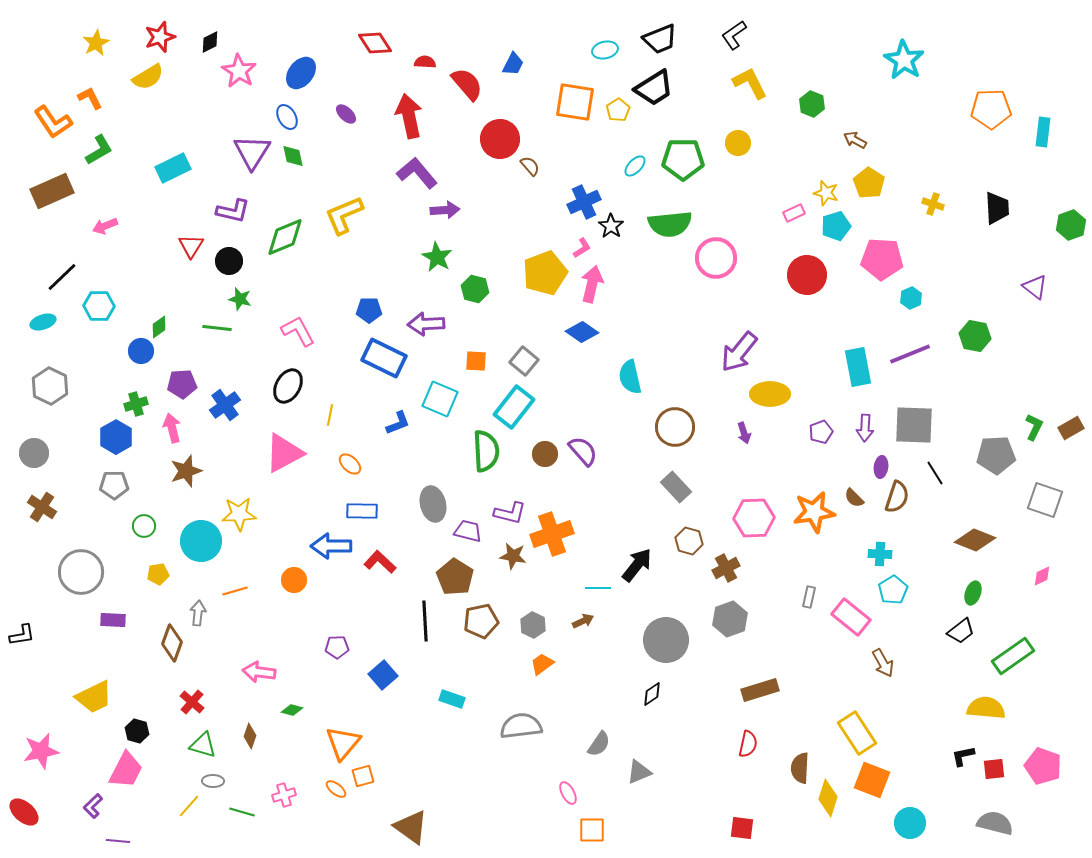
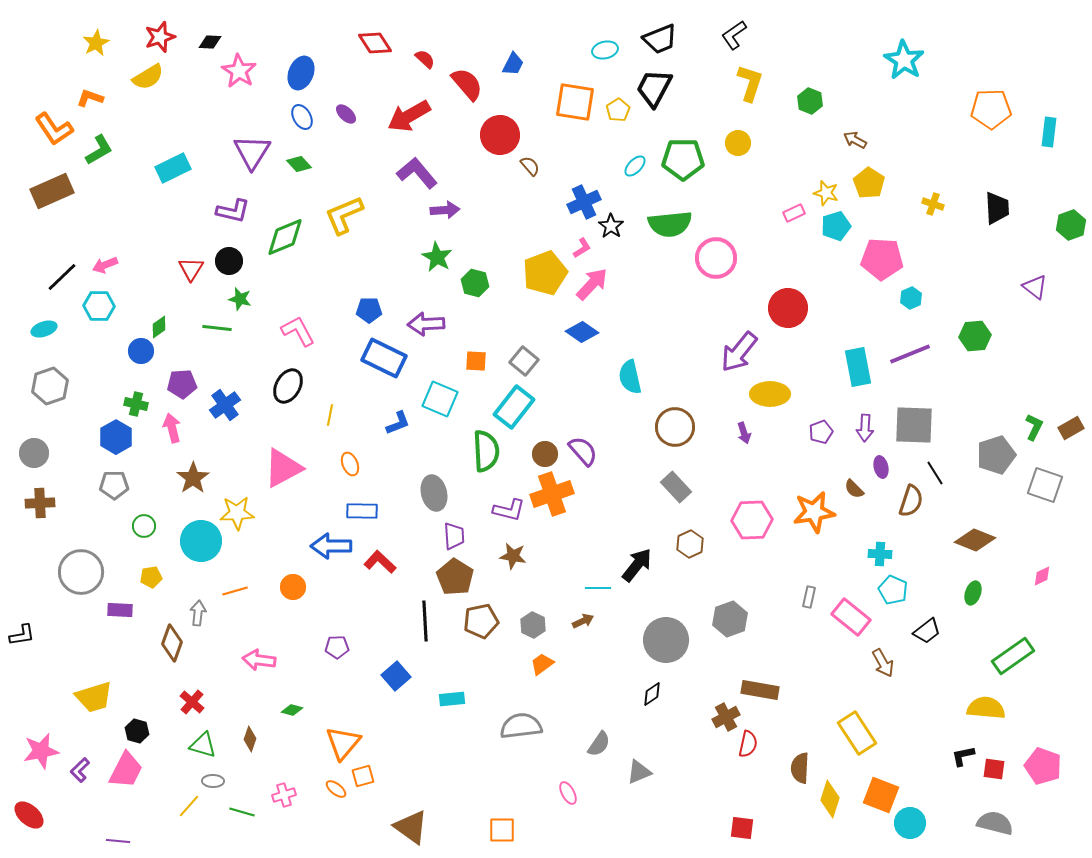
black diamond at (210, 42): rotated 30 degrees clockwise
red semicircle at (425, 62): moved 3 px up; rotated 40 degrees clockwise
blue ellipse at (301, 73): rotated 16 degrees counterclockwise
yellow L-shape at (750, 83): rotated 45 degrees clockwise
black trapezoid at (654, 88): rotated 150 degrees clockwise
orange L-shape at (90, 98): rotated 44 degrees counterclockwise
green hexagon at (812, 104): moved 2 px left, 3 px up
red arrow at (409, 116): rotated 108 degrees counterclockwise
blue ellipse at (287, 117): moved 15 px right
orange L-shape at (53, 122): moved 1 px right, 7 px down
cyan rectangle at (1043, 132): moved 6 px right
red circle at (500, 139): moved 4 px up
green diamond at (293, 156): moved 6 px right, 8 px down; rotated 30 degrees counterclockwise
pink arrow at (105, 226): moved 39 px down
red triangle at (191, 246): moved 23 px down
red circle at (807, 275): moved 19 px left, 33 px down
pink arrow at (592, 284): rotated 30 degrees clockwise
green hexagon at (475, 289): moved 6 px up
cyan ellipse at (43, 322): moved 1 px right, 7 px down
green hexagon at (975, 336): rotated 16 degrees counterclockwise
gray hexagon at (50, 386): rotated 15 degrees clockwise
green cross at (136, 404): rotated 30 degrees clockwise
pink triangle at (284, 453): moved 1 px left, 15 px down
gray pentagon at (996, 455): rotated 15 degrees counterclockwise
orange ellipse at (350, 464): rotated 25 degrees clockwise
purple ellipse at (881, 467): rotated 20 degrees counterclockwise
brown star at (186, 471): moved 7 px right, 7 px down; rotated 16 degrees counterclockwise
brown semicircle at (897, 497): moved 14 px right, 4 px down
brown semicircle at (854, 498): moved 9 px up
gray square at (1045, 500): moved 15 px up
gray ellipse at (433, 504): moved 1 px right, 11 px up
brown cross at (42, 507): moved 2 px left, 4 px up; rotated 36 degrees counterclockwise
purple L-shape at (510, 513): moved 1 px left, 3 px up
yellow star at (239, 514): moved 2 px left, 1 px up
pink hexagon at (754, 518): moved 2 px left, 2 px down
purple trapezoid at (468, 531): moved 14 px left, 5 px down; rotated 72 degrees clockwise
orange cross at (552, 534): moved 40 px up
brown hexagon at (689, 541): moved 1 px right, 3 px down; rotated 20 degrees clockwise
brown cross at (726, 568): moved 149 px down
yellow pentagon at (158, 574): moved 7 px left, 3 px down
orange circle at (294, 580): moved 1 px left, 7 px down
cyan pentagon at (893, 590): rotated 16 degrees counterclockwise
purple rectangle at (113, 620): moved 7 px right, 10 px up
black trapezoid at (961, 631): moved 34 px left
pink arrow at (259, 672): moved 12 px up
blue square at (383, 675): moved 13 px right, 1 px down
brown rectangle at (760, 690): rotated 27 degrees clockwise
yellow trapezoid at (94, 697): rotated 9 degrees clockwise
cyan rectangle at (452, 699): rotated 25 degrees counterclockwise
brown diamond at (250, 736): moved 3 px down
red square at (994, 769): rotated 15 degrees clockwise
orange square at (872, 780): moved 9 px right, 15 px down
yellow diamond at (828, 798): moved 2 px right, 1 px down
purple L-shape at (93, 806): moved 13 px left, 36 px up
red ellipse at (24, 812): moved 5 px right, 3 px down
orange square at (592, 830): moved 90 px left
